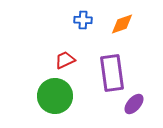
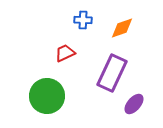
orange diamond: moved 4 px down
red trapezoid: moved 7 px up
purple rectangle: rotated 33 degrees clockwise
green circle: moved 8 px left
